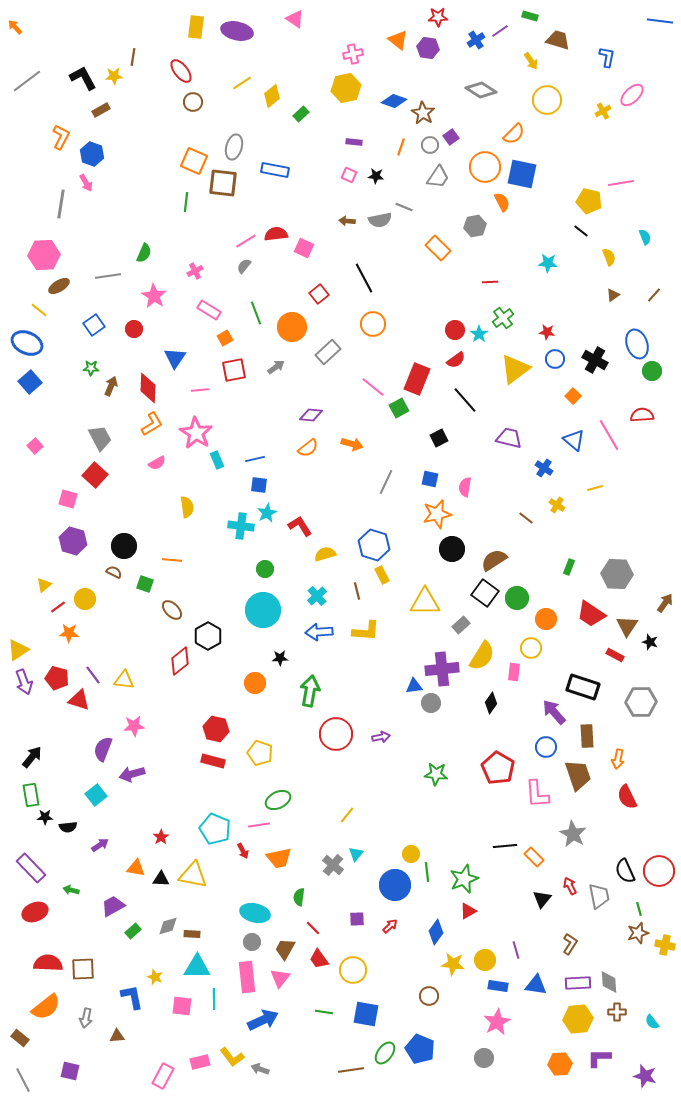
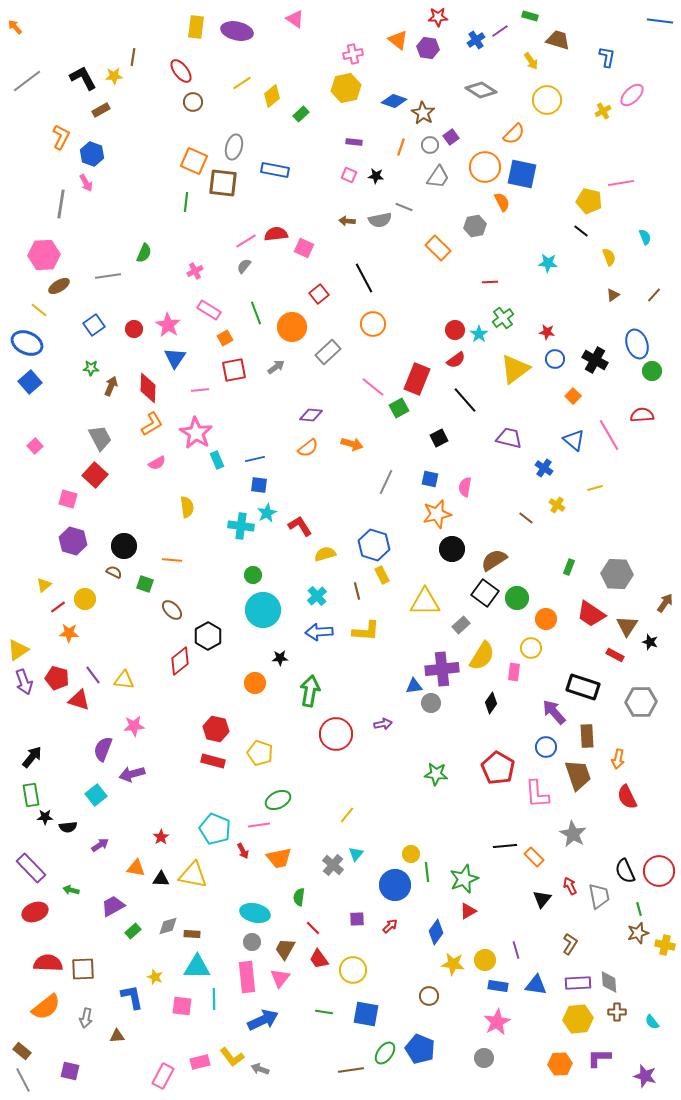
pink star at (154, 296): moved 14 px right, 29 px down
green circle at (265, 569): moved 12 px left, 6 px down
purple arrow at (381, 737): moved 2 px right, 13 px up
brown rectangle at (20, 1038): moved 2 px right, 13 px down
